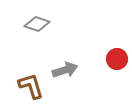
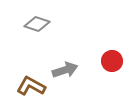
red circle: moved 5 px left, 2 px down
brown L-shape: rotated 44 degrees counterclockwise
